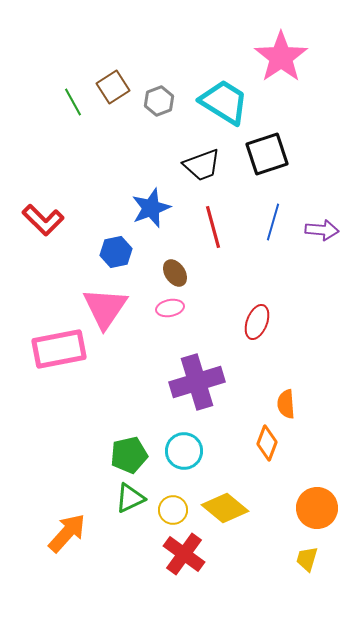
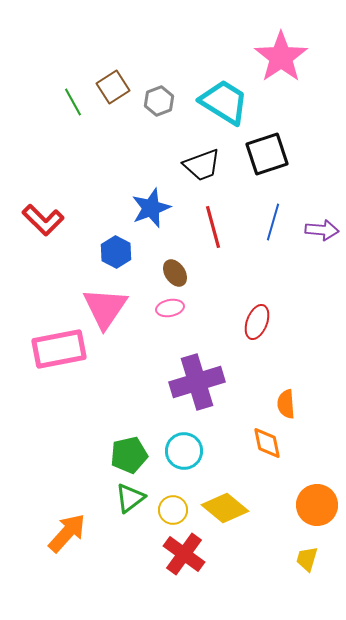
blue hexagon: rotated 20 degrees counterclockwise
orange diamond: rotated 32 degrees counterclockwise
green triangle: rotated 12 degrees counterclockwise
orange circle: moved 3 px up
